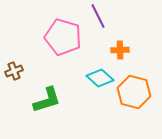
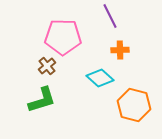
purple line: moved 12 px right
pink pentagon: rotated 15 degrees counterclockwise
brown cross: moved 33 px right, 5 px up; rotated 18 degrees counterclockwise
orange hexagon: moved 13 px down
green L-shape: moved 5 px left
